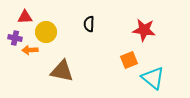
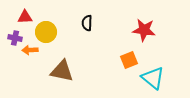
black semicircle: moved 2 px left, 1 px up
